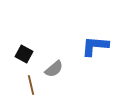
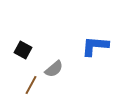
black square: moved 1 px left, 4 px up
brown line: rotated 42 degrees clockwise
